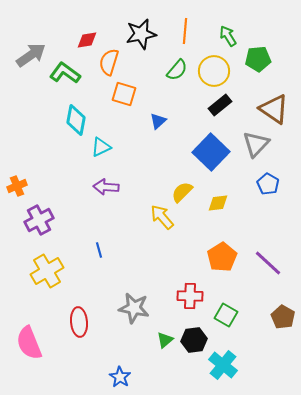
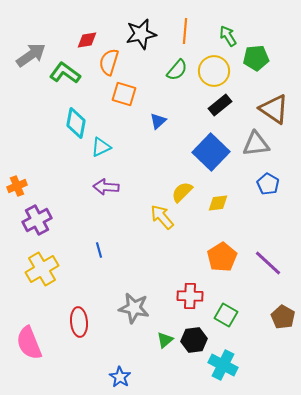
green pentagon: moved 2 px left, 1 px up
cyan diamond: moved 3 px down
gray triangle: rotated 40 degrees clockwise
purple cross: moved 2 px left
yellow cross: moved 5 px left, 2 px up
cyan cross: rotated 12 degrees counterclockwise
